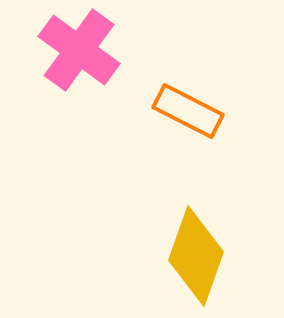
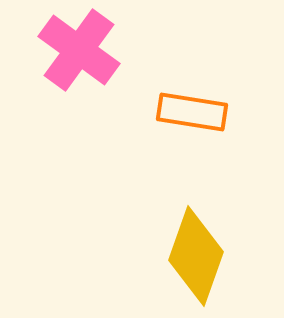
orange rectangle: moved 4 px right, 1 px down; rotated 18 degrees counterclockwise
